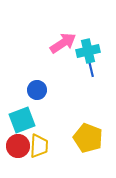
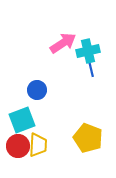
yellow trapezoid: moved 1 px left, 1 px up
